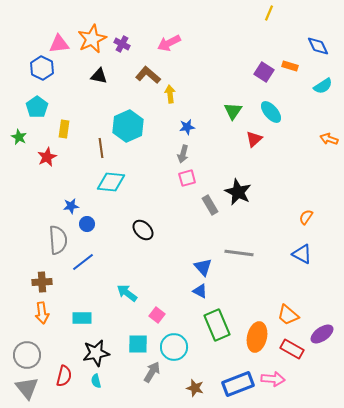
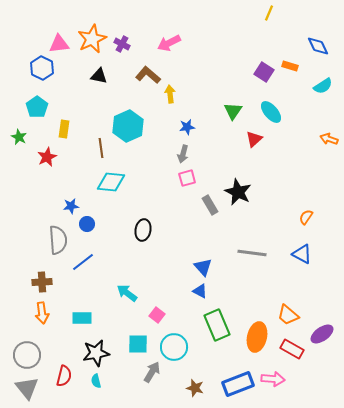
black ellipse at (143, 230): rotated 55 degrees clockwise
gray line at (239, 253): moved 13 px right
